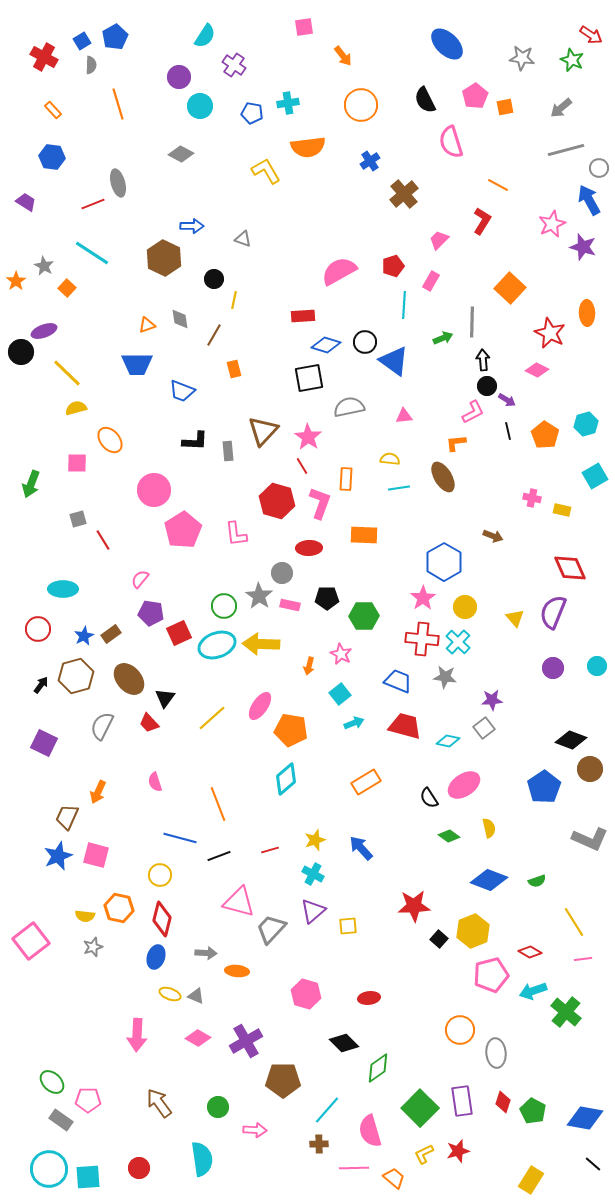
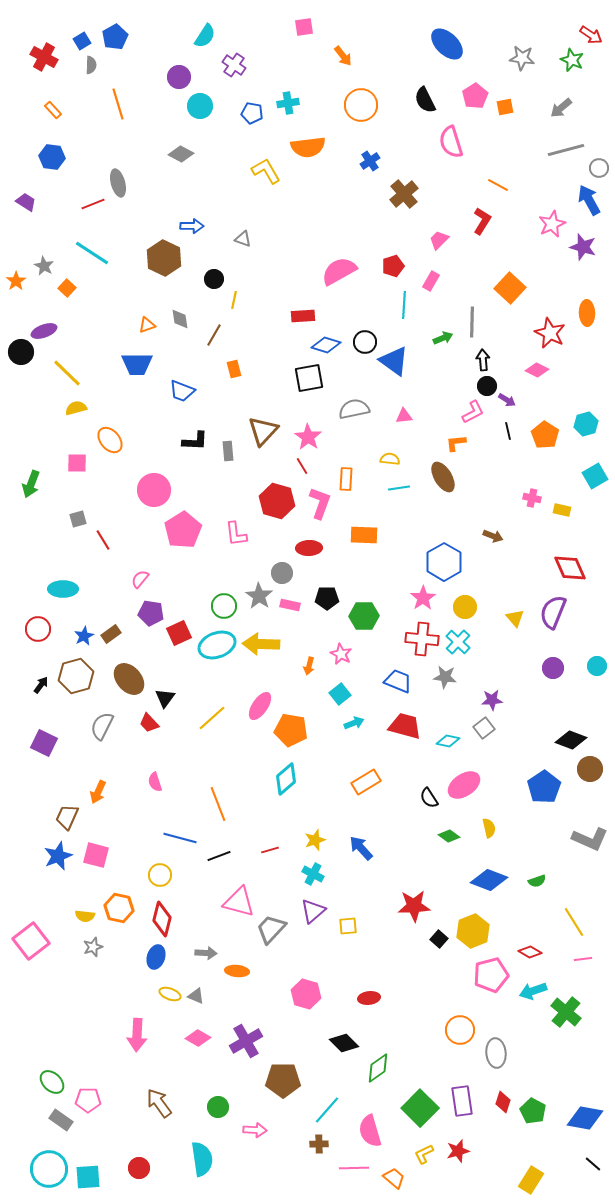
gray semicircle at (349, 407): moved 5 px right, 2 px down
